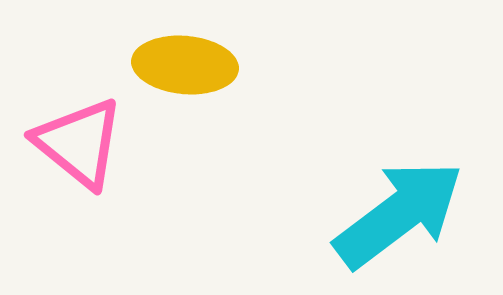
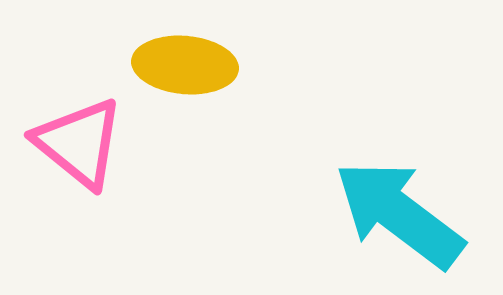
cyan arrow: rotated 106 degrees counterclockwise
